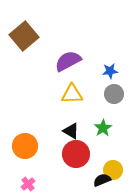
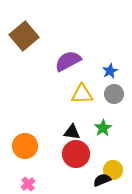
blue star: rotated 21 degrees counterclockwise
yellow triangle: moved 10 px right
black triangle: moved 1 px right, 1 px down; rotated 24 degrees counterclockwise
